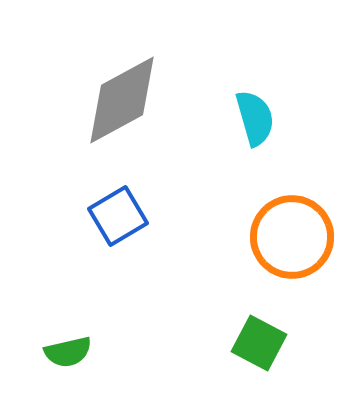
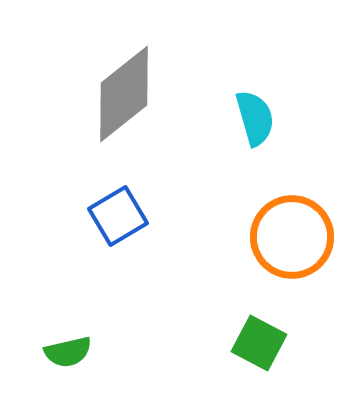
gray diamond: moved 2 px right, 6 px up; rotated 10 degrees counterclockwise
